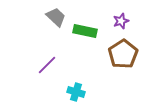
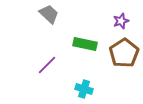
gray trapezoid: moved 7 px left, 3 px up
green rectangle: moved 13 px down
brown pentagon: moved 1 px right, 1 px up
cyan cross: moved 8 px right, 3 px up
